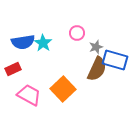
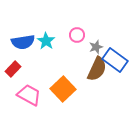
pink circle: moved 2 px down
cyan star: moved 3 px right, 2 px up
blue rectangle: rotated 20 degrees clockwise
red rectangle: rotated 21 degrees counterclockwise
